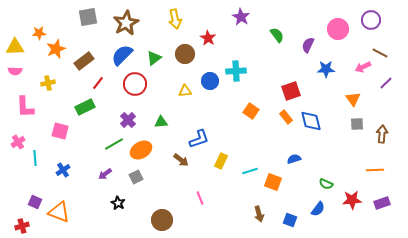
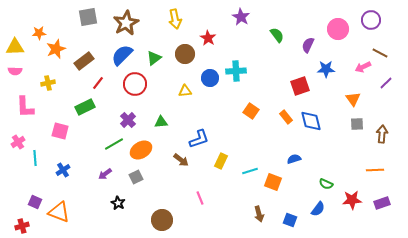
blue circle at (210, 81): moved 3 px up
red square at (291, 91): moved 9 px right, 5 px up
